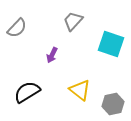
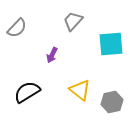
cyan square: rotated 24 degrees counterclockwise
gray hexagon: moved 1 px left, 2 px up
